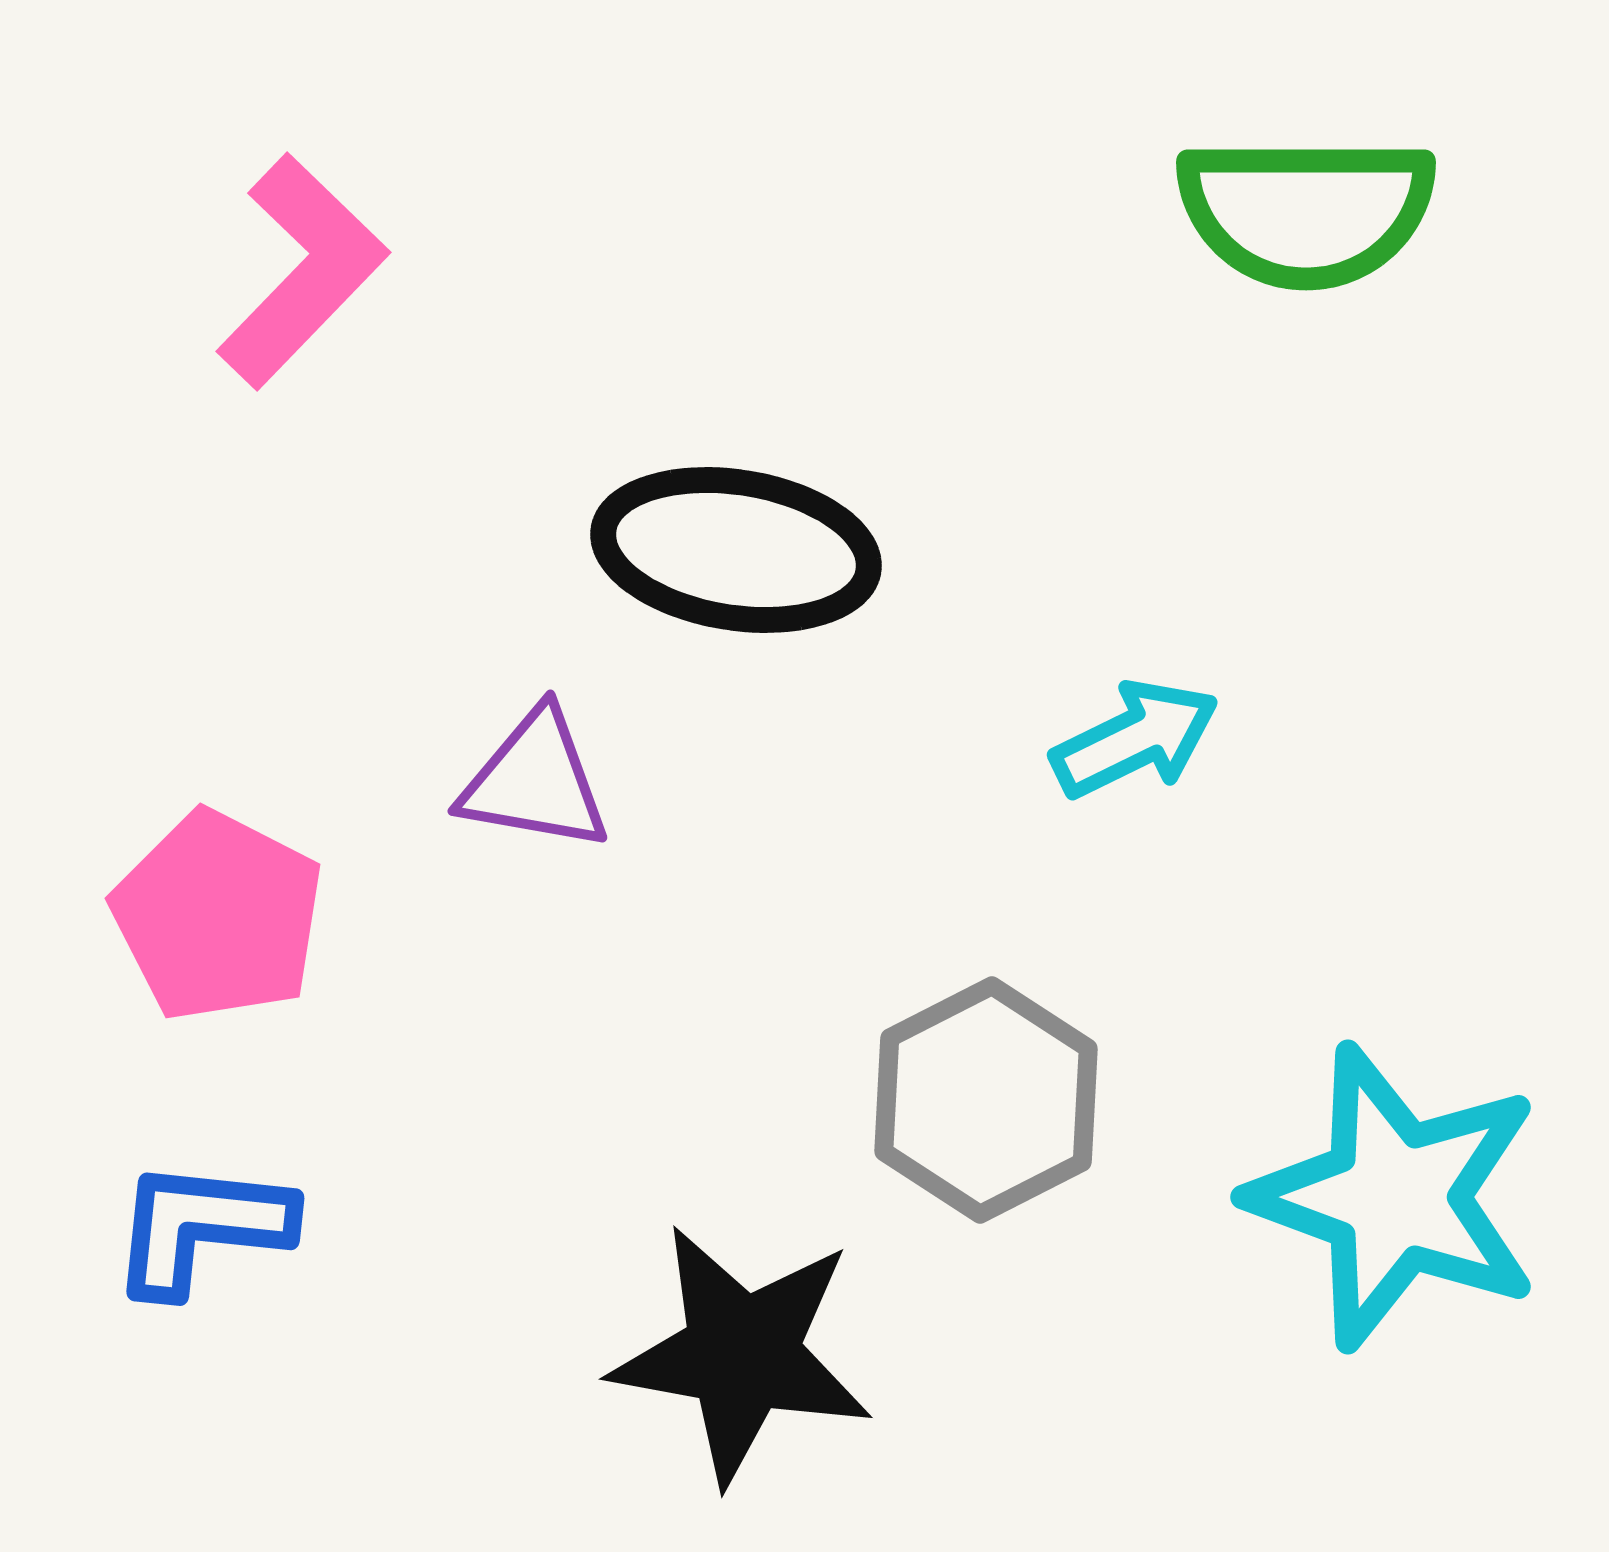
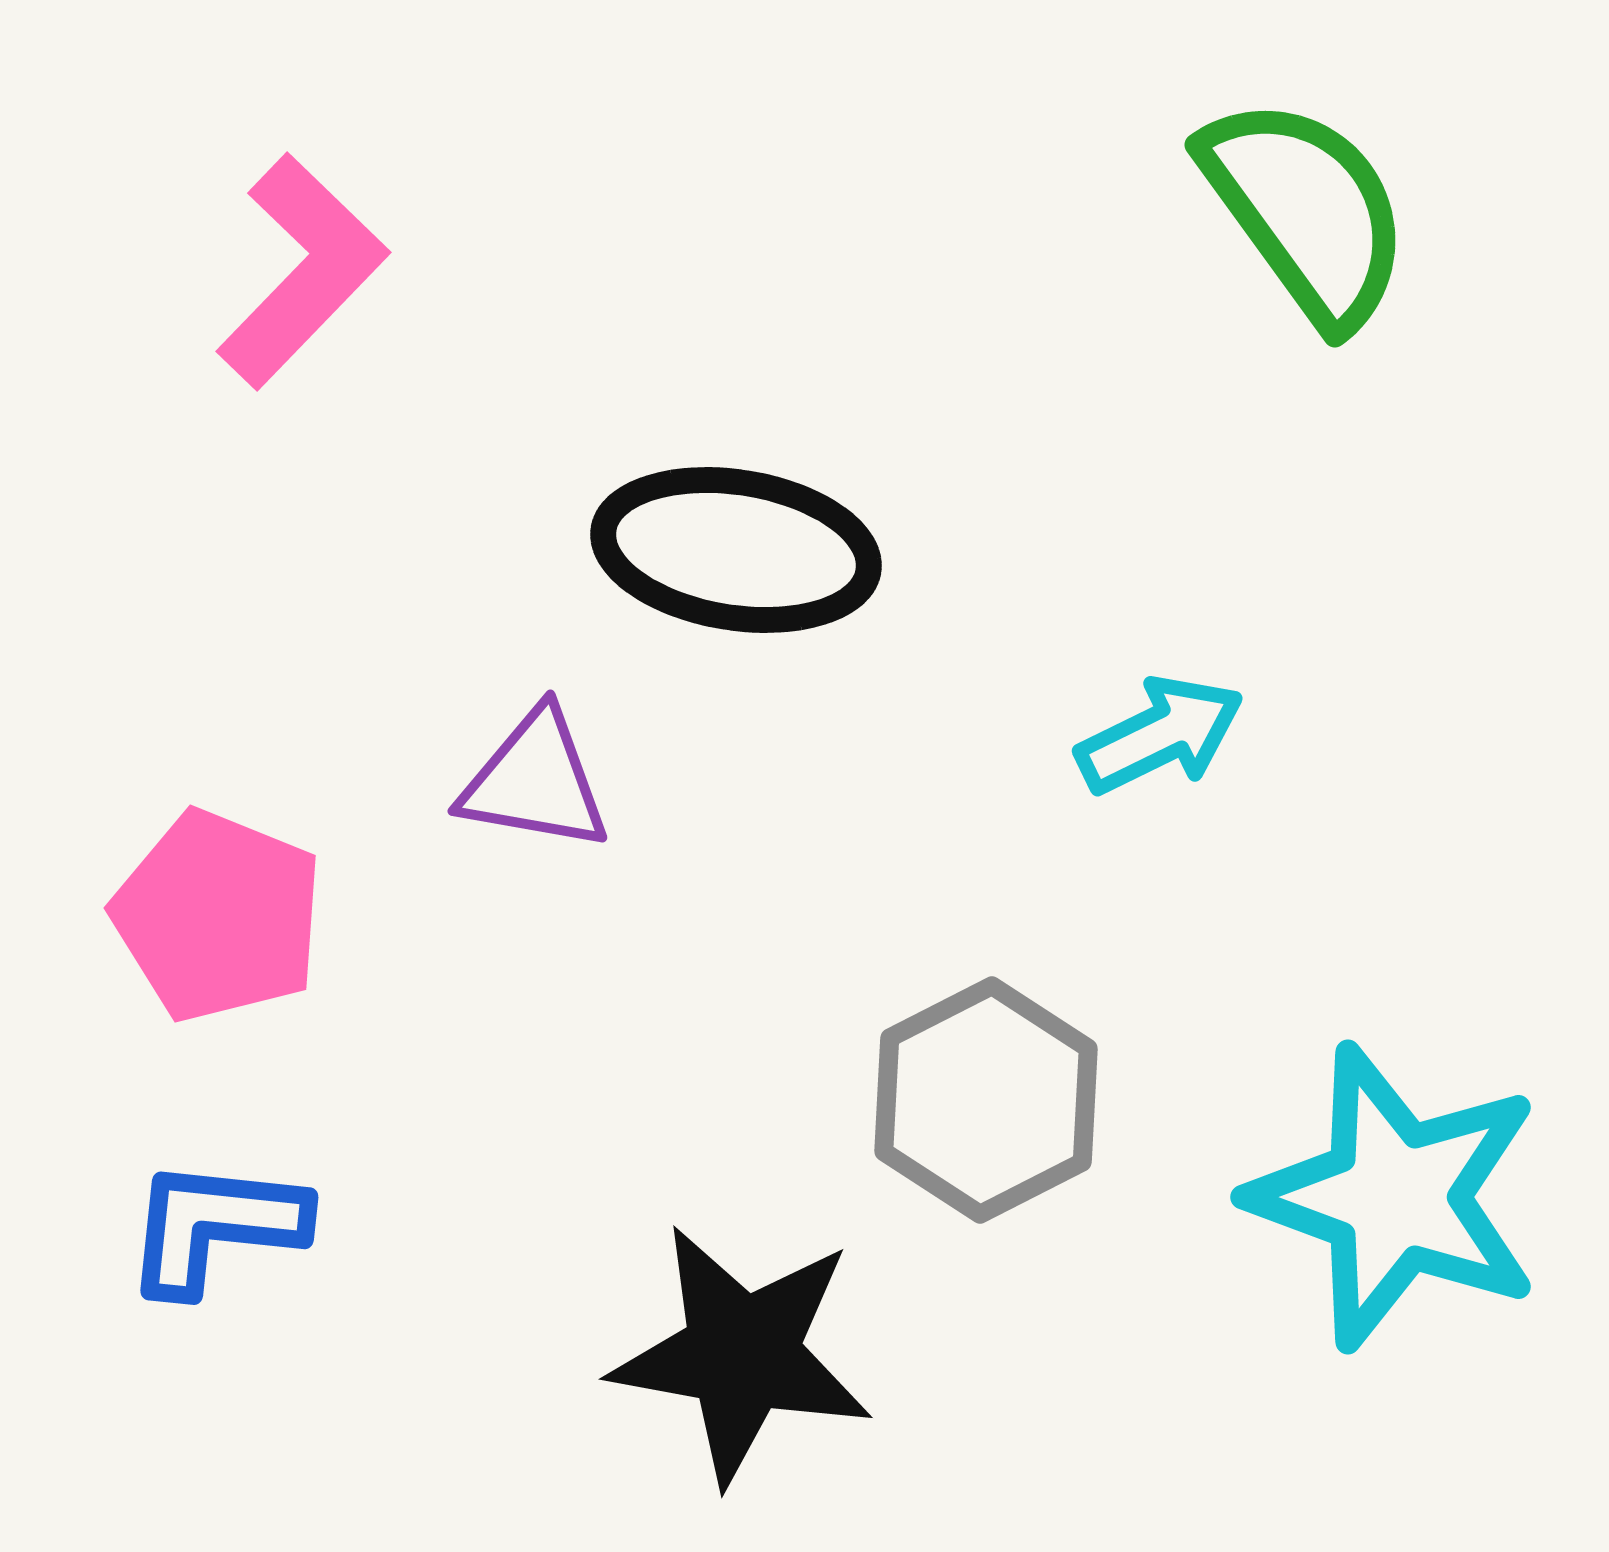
green semicircle: rotated 126 degrees counterclockwise
cyan arrow: moved 25 px right, 4 px up
pink pentagon: rotated 5 degrees counterclockwise
blue L-shape: moved 14 px right, 1 px up
